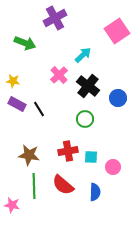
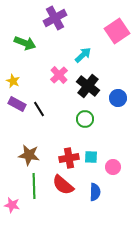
yellow star: rotated 16 degrees clockwise
red cross: moved 1 px right, 7 px down
